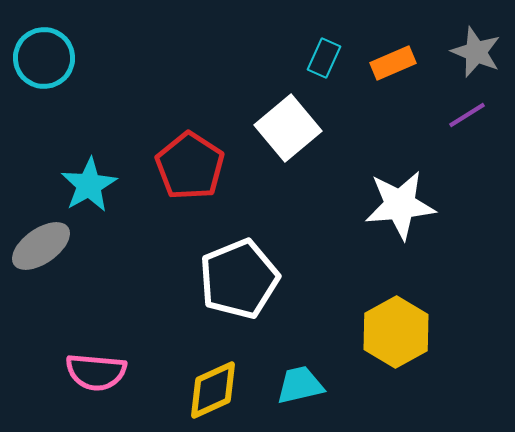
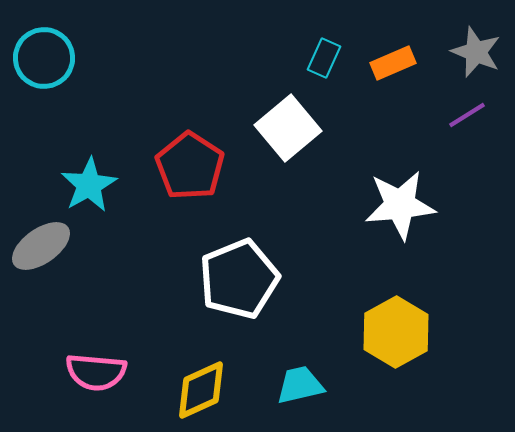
yellow diamond: moved 12 px left
